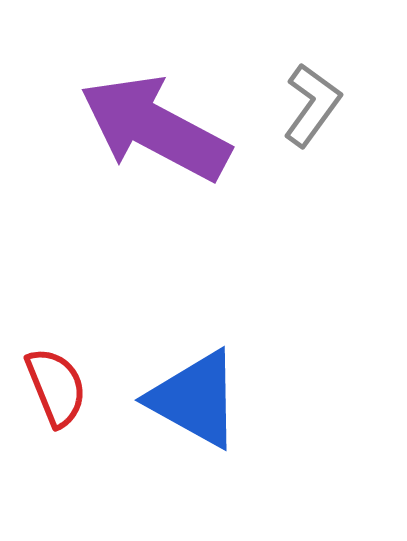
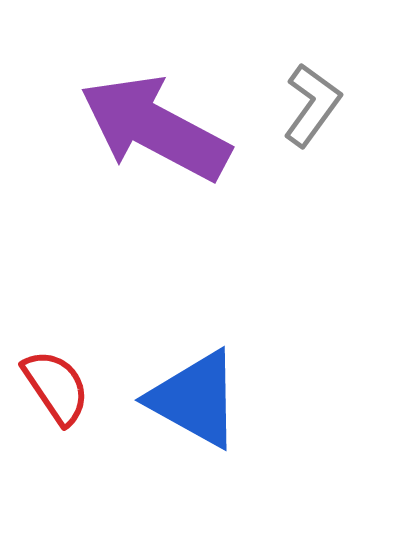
red semicircle: rotated 12 degrees counterclockwise
